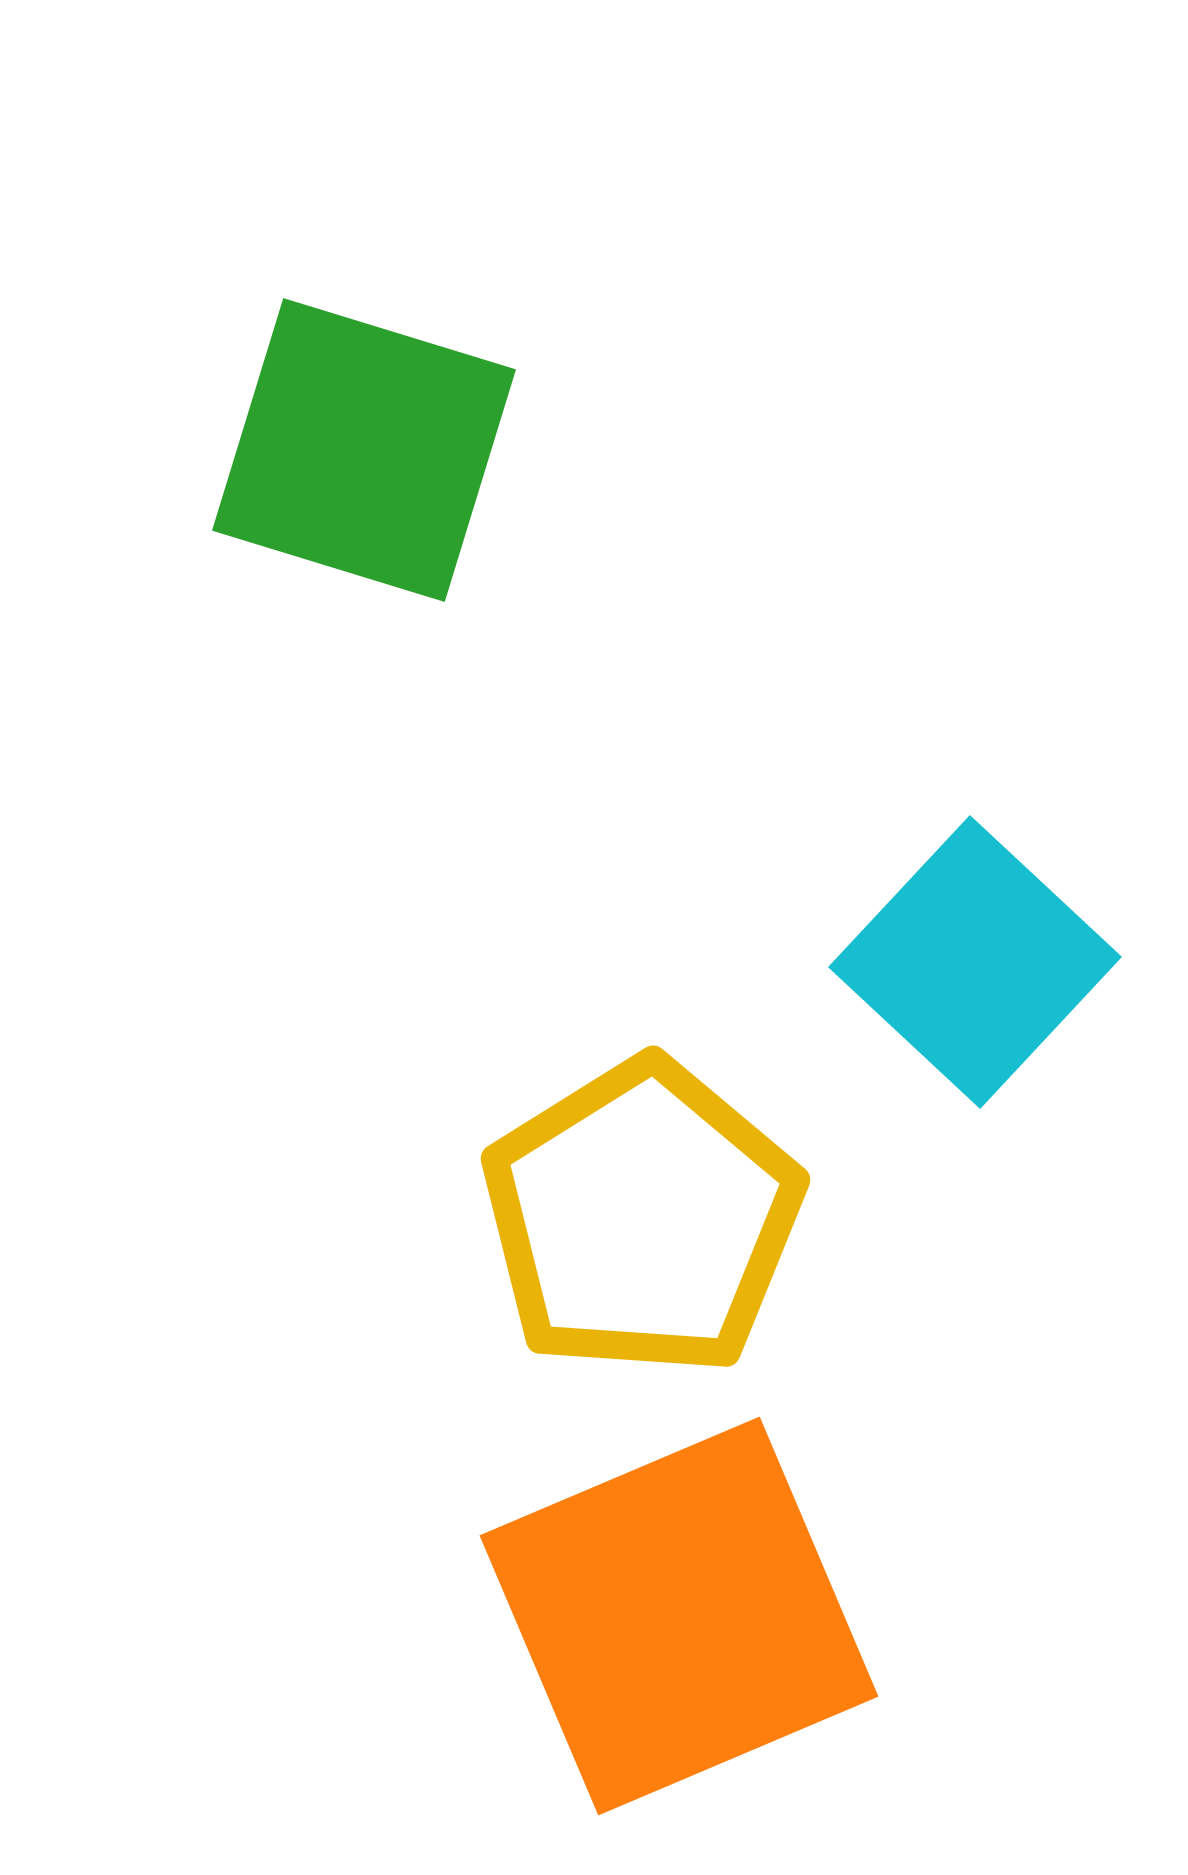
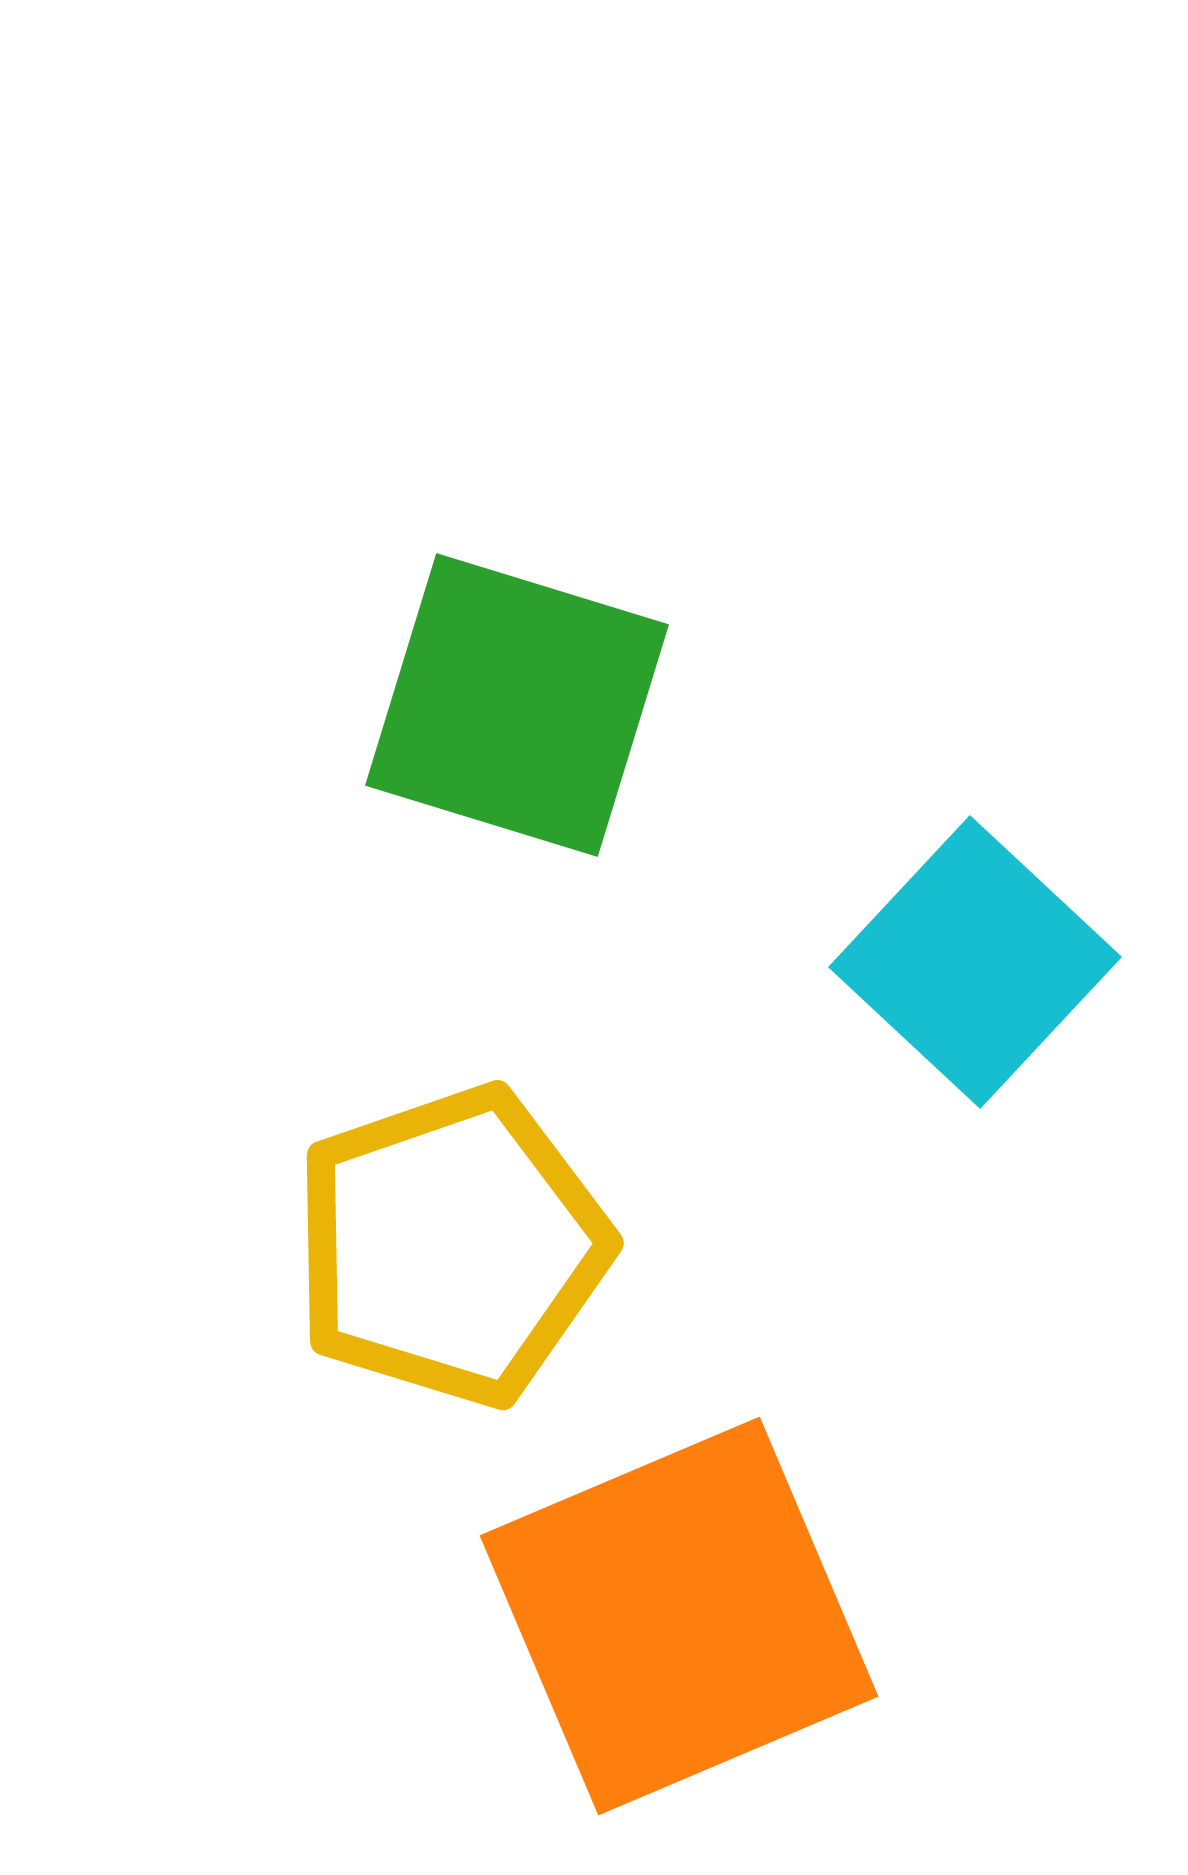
green square: moved 153 px right, 255 px down
yellow pentagon: moved 191 px left, 28 px down; rotated 13 degrees clockwise
